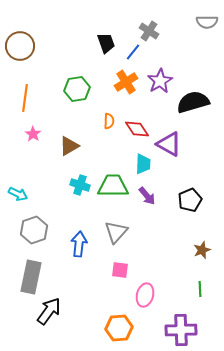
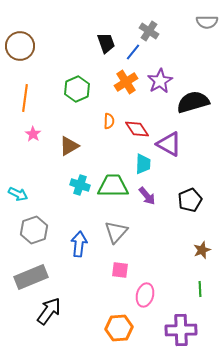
green hexagon: rotated 15 degrees counterclockwise
gray rectangle: rotated 56 degrees clockwise
